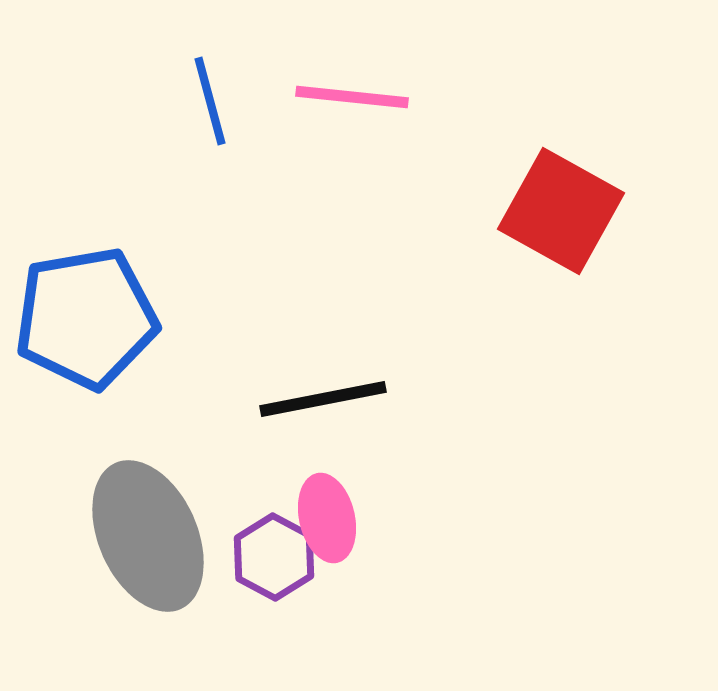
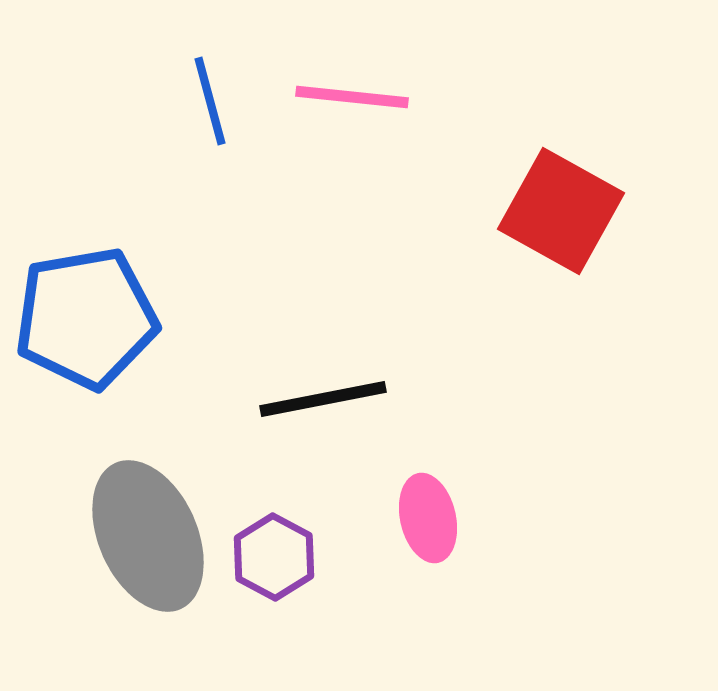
pink ellipse: moved 101 px right
